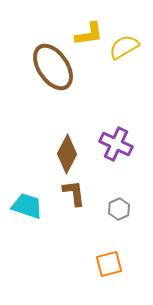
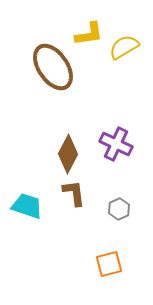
brown diamond: moved 1 px right
